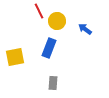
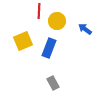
red line: rotated 28 degrees clockwise
yellow square: moved 8 px right, 16 px up; rotated 12 degrees counterclockwise
gray rectangle: rotated 32 degrees counterclockwise
